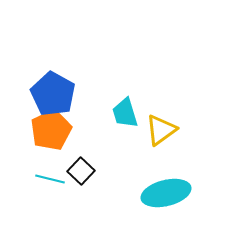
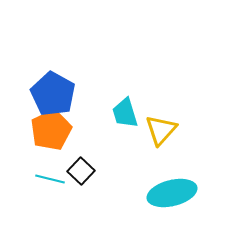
yellow triangle: rotated 12 degrees counterclockwise
cyan ellipse: moved 6 px right
